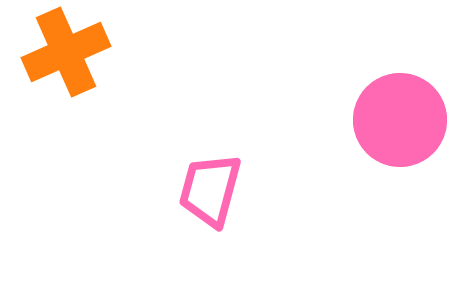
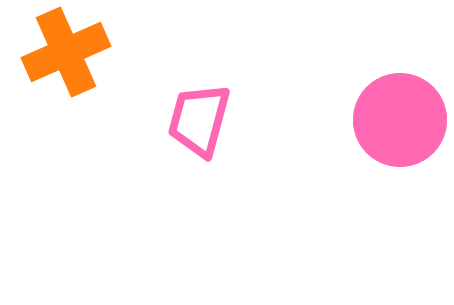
pink trapezoid: moved 11 px left, 70 px up
